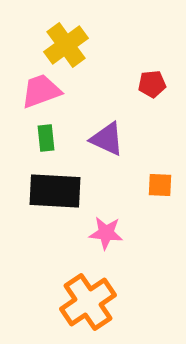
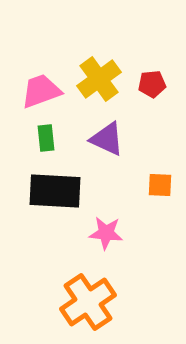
yellow cross: moved 33 px right, 34 px down
